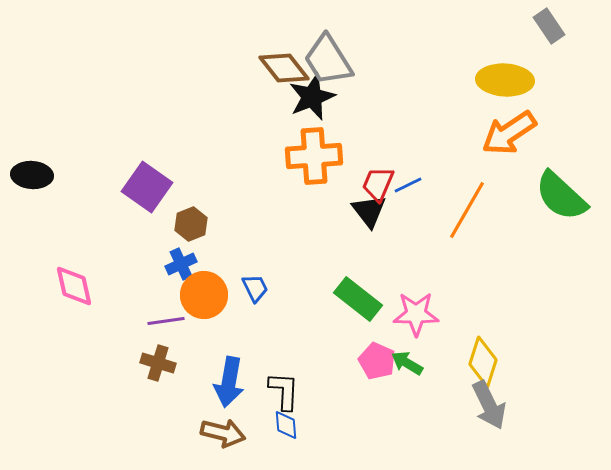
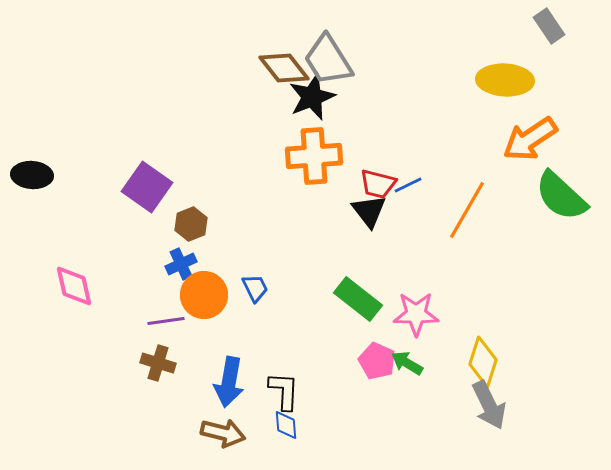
orange arrow: moved 21 px right, 6 px down
red trapezoid: rotated 99 degrees counterclockwise
